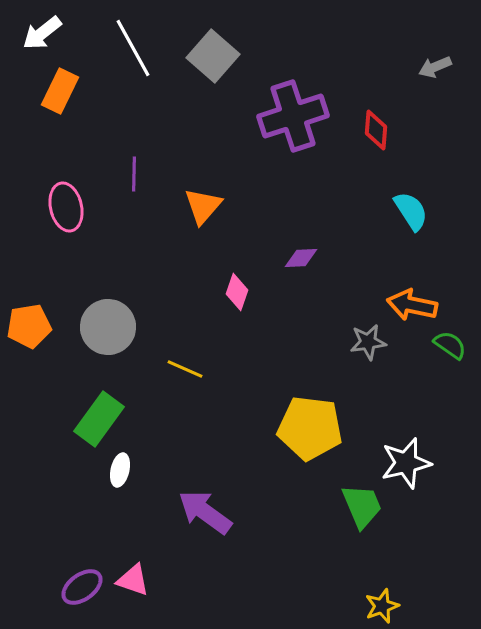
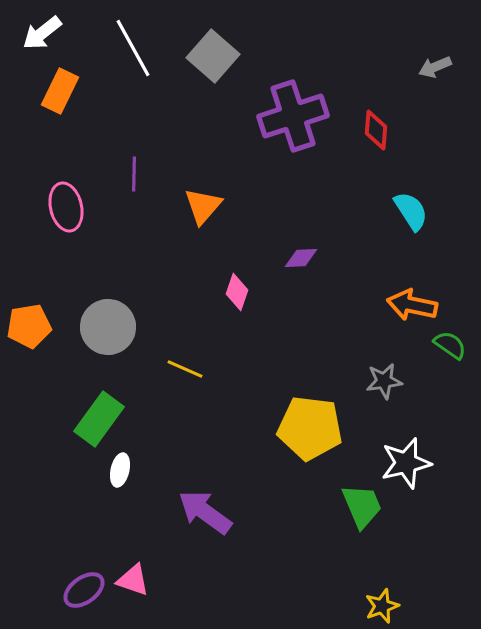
gray star: moved 16 px right, 39 px down
purple ellipse: moved 2 px right, 3 px down
